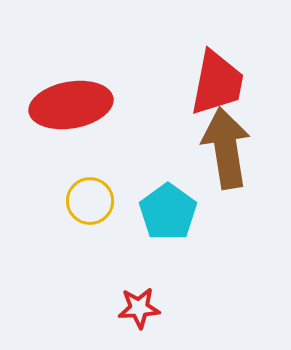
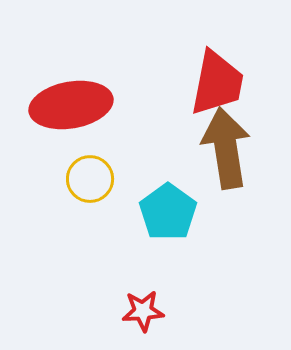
yellow circle: moved 22 px up
red star: moved 4 px right, 3 px down
